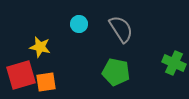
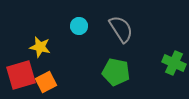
cyan circle: moved 2 px down
orange square: rotated 20 degrees counterclockwise
